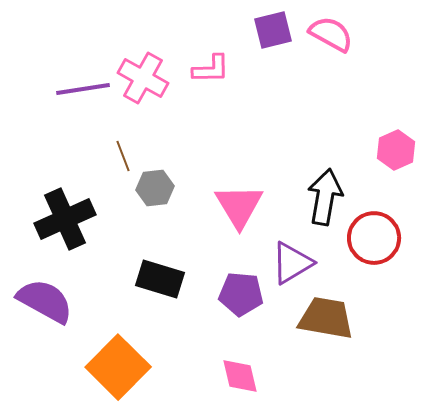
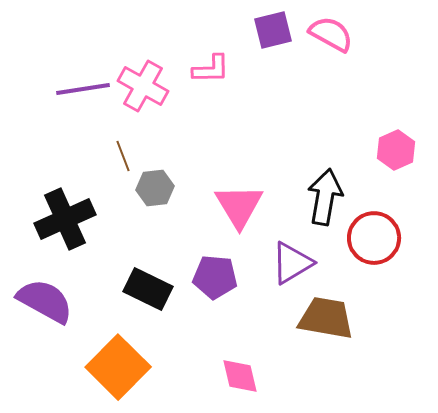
pink cross: moved 8 px down
black rectangle: moved 12 px left, 10 px down; rotated 9 degrees clockwise
purple pentagon: moved 26 px left, 17 px up
